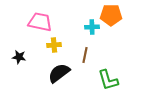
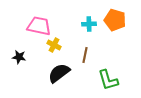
orange pentagon: moved 4 px right, 5 px down; rotated 15 degrees clockwise
pink trapezoid: moved 1 px left, 4 px down
cyan cross: moved 3 px left, 3 px up
yellow cross: rotated 32 degrees clockwise
